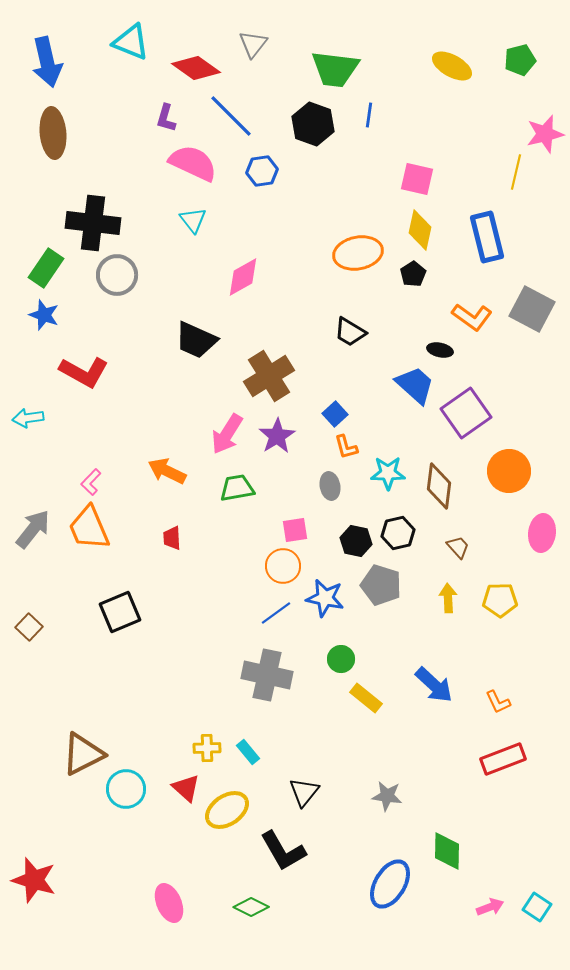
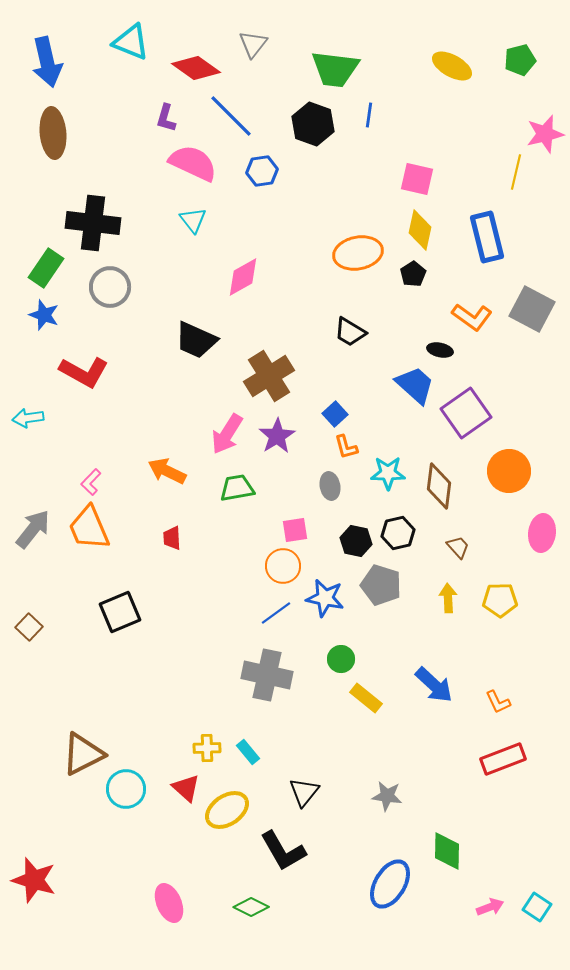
gray circle at (117, 275): moved 7 px left, 12 px down
